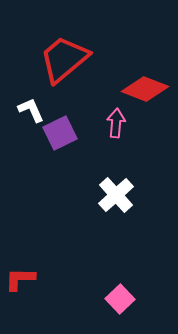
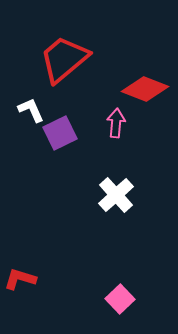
red L-shape: rotated 16 degrees clockwise
